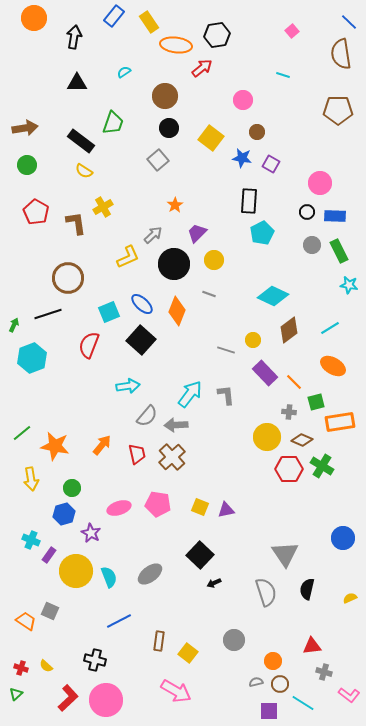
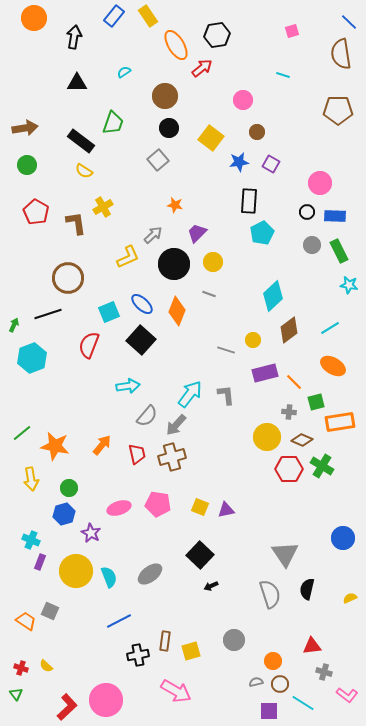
yellow rectangle at (149, 22): moved 1 px left, 6 px up
pink square at (292, 31): rotated 24 degrees clockwise
orange ellipse at (176, 45): rotated 52 degrees clockwise
blue star at (242, 158): moved 3 px left, 4 px down; rotated 18 degrees counterclockwise
orange star at (175, 205): rotated 28 degrees counterclockwise
yellow circle at (214, 260): moved 1 px left, 2 px down
cyan diamond at (273, 296): rotated 68 degrees counterclockwise
purple rectangle at (265, 373): rotated 60 degrees counterclockwise
gray arrow at (176, 425): rotated 45 degrees counterclockwise
brown cross at (172, 457): rotated 28 degrees clockwise
green circle at (72, 488): moved 3 px left
purple rectangle at (49, 555): moved 9 px left, 7 px down; rotated 14 degrees counterclockwise
black arrow at (214, 583): moved 3 px left, 3 px down
gray semicircle at (266, 592): moved 4 px right, 2 px down
brown rectangle at (159, 641): moved 6 px right
yellow square at (188, 653): moved 3 px right, 2 px up; rotated 36 degrees clockwise
black cross at (95, 660): moved 43 px right, 5 px up; rotated 25 degrees counterclockwise
green triangle at (16, 694): rotated 24 degrees counterclockwise
pink L-shape at (349, 695): moved 2 px left
red L-shape at (68, 698): moved 1 px left, 9 px down
